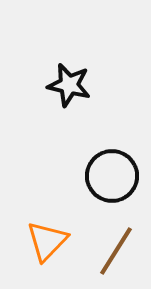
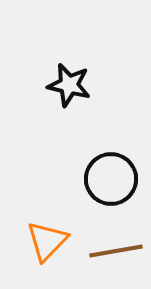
black circle: moved 1 px left, 3 px down
brown line: rotated 48 degrees clockwise
